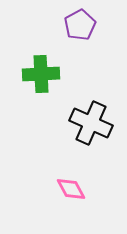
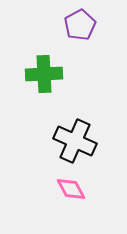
green cross: moved 3 px right
black cross: moved 16 px left, 18 px down
